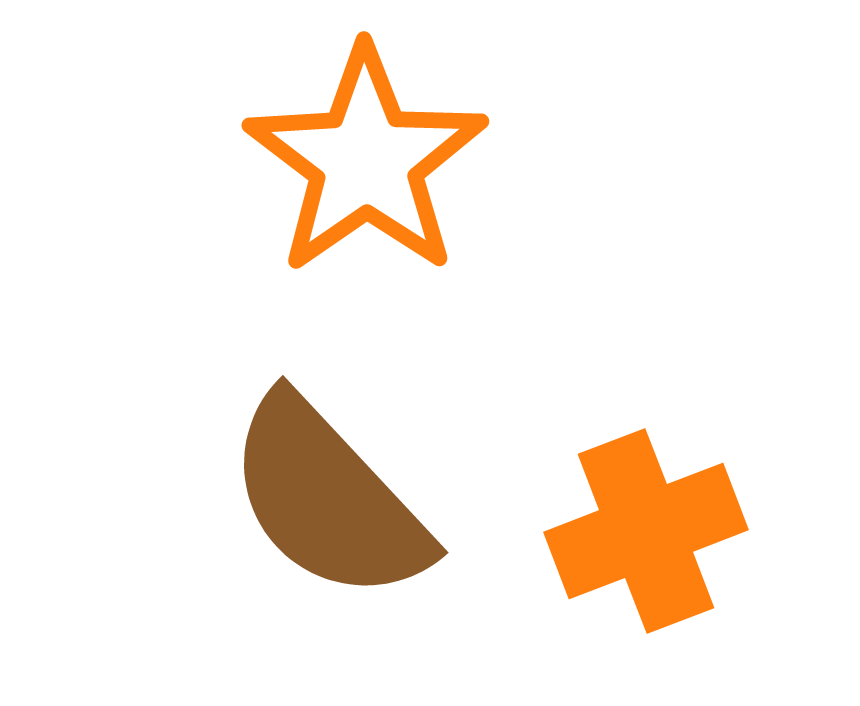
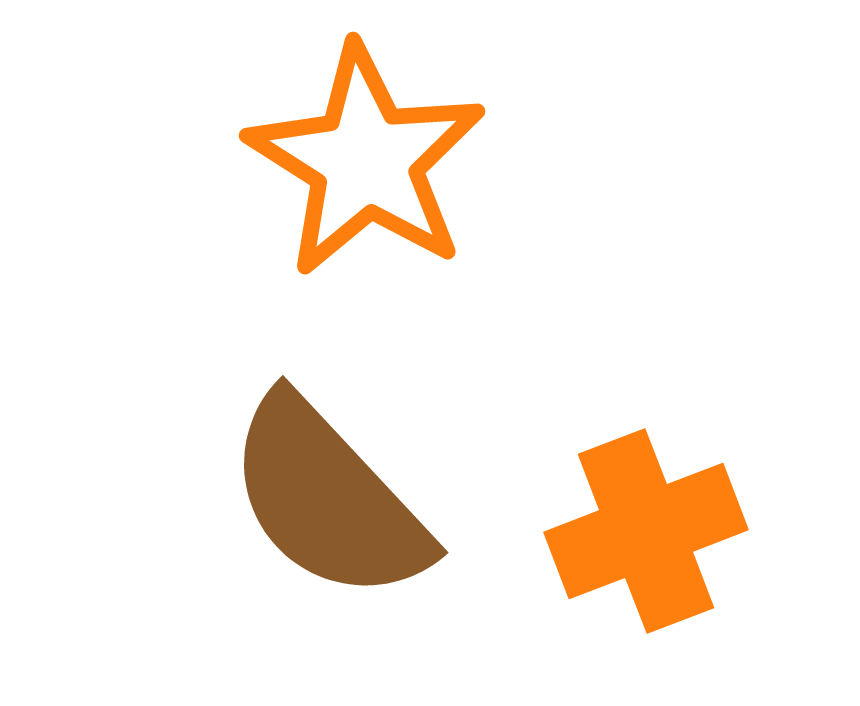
orange star: rotated 5 degrees counterclockwise
